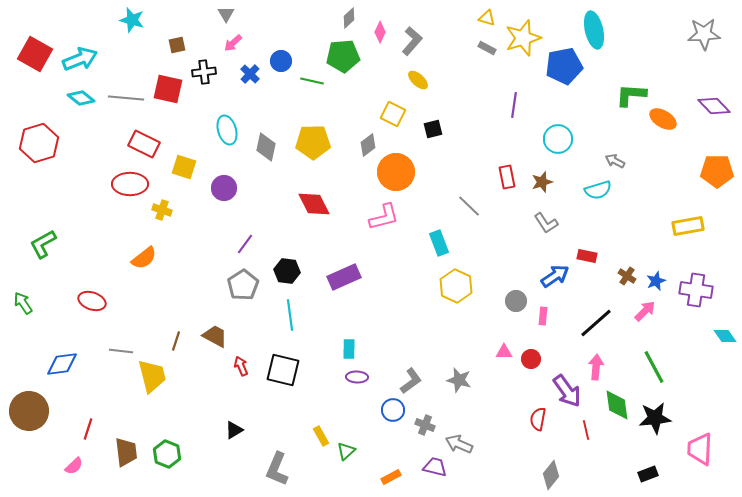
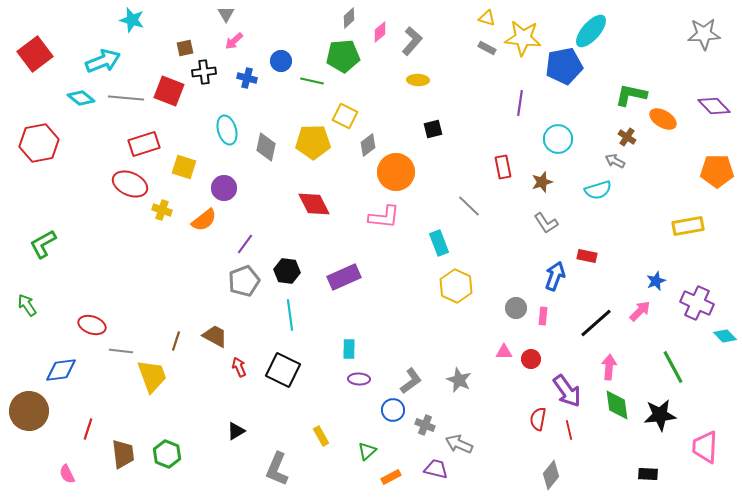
cyan ellipse at (594, 30): moved 3 px left, 1 px down; rotated 54 degrees clockwise
pink diamond at (380, 32): rotated 25 degrees clockwise
yellow star at (523, 38): rotated 24 degrees clockwise
pink arrow at (233, 43): moved 1 px right, 2 px up
brown square at (177, 45): moved 8 px right, 3 px down
red square at (35, 54): rotated 24 degrees clockwise
cyan arrow at (80, 59): moved 23 px right, 2 px down
blue cross at (250, 74): moved 3 px left, 4 px down; rotated 30 degrees counterclockwise
yellow ellipse at (418, 80): rotated 40 degrees counterclockwise
red square at (168, 89): moved 1 px right, 2 px down; rotated 8 degrees clockwise
green L-shape at (631, 95): rotated 8 degrees clockwise
purple line at (514, 105): moved 6 px right, 2 px up
yellow square at (393, 114): moved 48 px left, 2 px down
red hexagon at (39, 143): rotated 6 degrees clockwise
red rectangle at (144, 144): rotated 44 degrees counterclockwise
red rectangle at (507, 177): moved 4 px left, 10 px up
red ellipse at (130, 184): rotated 24 degrees clockwise
pink L-shape at (384, 217): rotated 20 degrees clockwise
orange semicircle at (144, 258): moved 60 px right, 38 px up
blue arrow at (555, 276): rotated 36 degrees counterclockwise
brown cross at (627, 276): moved 139 px up
gray pentagon at (243, 285): moved 1 px right, 4 px up; rotated 12 degrees clockwise
purple cross at (696, 290): moved 1 px right, 13 px down; rotated 16 degrees clockwise
red ellipse at (92, 301): moved 24 px down
gray circle at (516, 301): moved 7 px down
green arrow at (23, 303): moved 4 px right, 2 px down
pink arrow at (645, 311): moved 5 px left
cyan diamond at (725, 336): rotated 10 degrees counterclockwise
blue diamond at (62, 364): moved 1 px left, 6 px down
red arrow at (241, 366): moved 2 px left, 1 px down
pink arrow at (596, 367): moved 13 px right
green line at (654, 367): moved 19 px right
black square at (283, 370): rotated 12 degrees clockwise
yellow trapezoid at (152, 376): rotated 6 degrees counterclockwise
purple ellipse at (357, 377): moved 2 px right, 2 px down
gray star at (459, 380): rotated 10 degrees clockwise
black star at (655, 418): moved 5 px right, 3 px up
black triangle at (234, 430): moved 2 px right, 1 px down
red line at (586, 430): moved 17 px left
pink trapezoid at (700, 449): moved 5 px right, 2 px up
green triangle at (346, 451): moved 21 px right
brown trapezoid at (126, 452): moved 3 px left, 2 px down
pink semicircle at (74, 466): moved 7 px left, 8 px down; rotated 108 degrees clockwise
purple trapezoid at (435, 467): moved 1 px right, 2 px down
black rectangle at (648, 474): rotated 24 degrees clockwise
